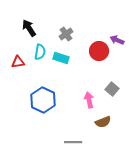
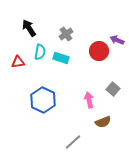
gray square: moved 1 px right
gray line: rotated 42 degrees counterclockwise
